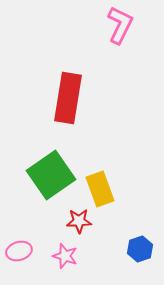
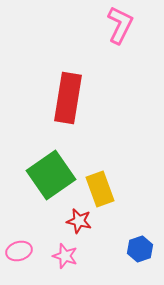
red star: rotated 15 degrees clockwise
